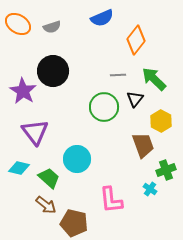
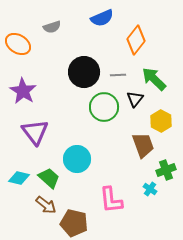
orange ellipse: moved 20 px down
black circle: moved 31 px right, 1 px down
cyan diamond: moved 10 px down
